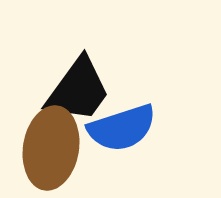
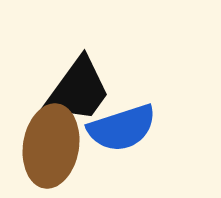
brown ellipse: moved 2 px up
